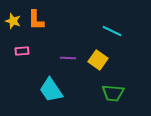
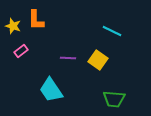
yellow star: moved 5 px down
pink rectangle: moved 1 px left; rotated 32 degrees counterclockwise
green trapezoid: moved 1 px right, 6 px down
